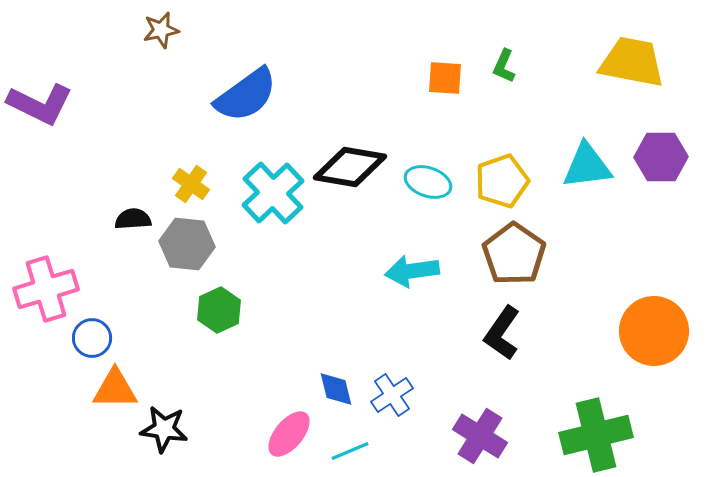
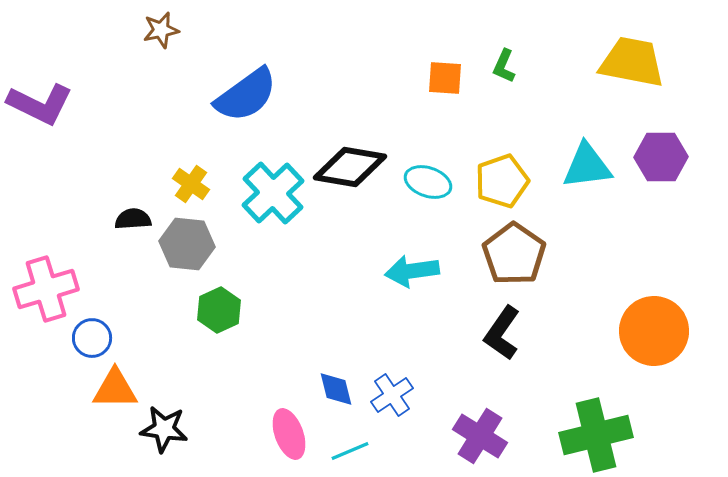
pink ellipse: rotated 60 degrees counterclockwise
